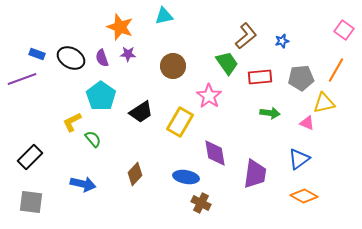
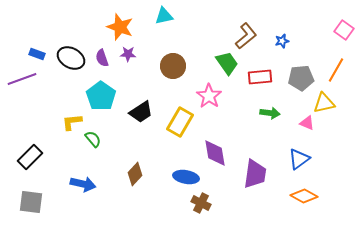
yellow L-shape: rotated 20 degrees clockwise
